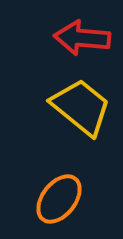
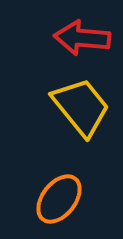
yellow trapezoid: rotated 12 degrees clockwise
